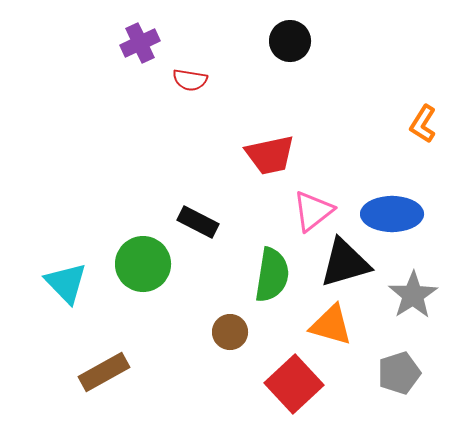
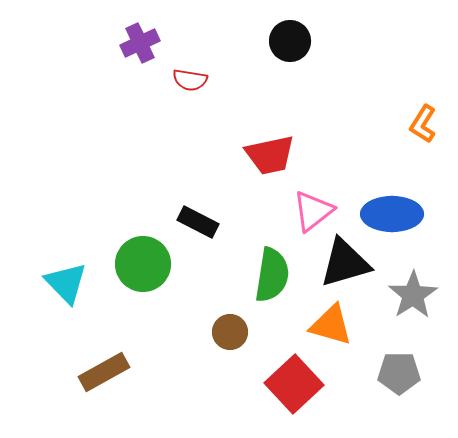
gray pentagon: rotated 18 degrees clockwise
